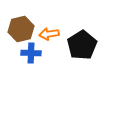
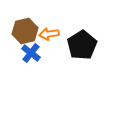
brown hexagon: moved 4 px right, 2 px down
blue cross: rotated 36 degrees clockwise
